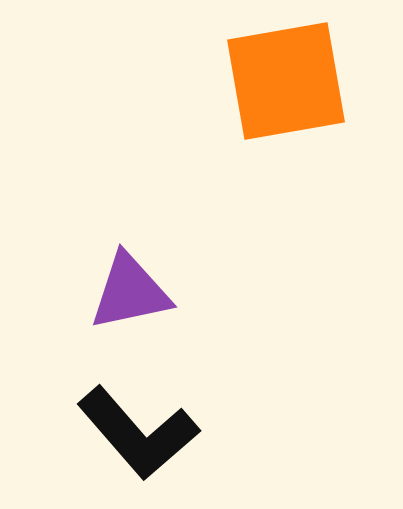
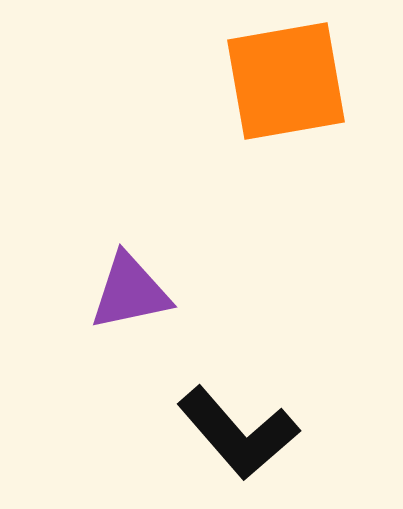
black L-shape: moved 100 px right
